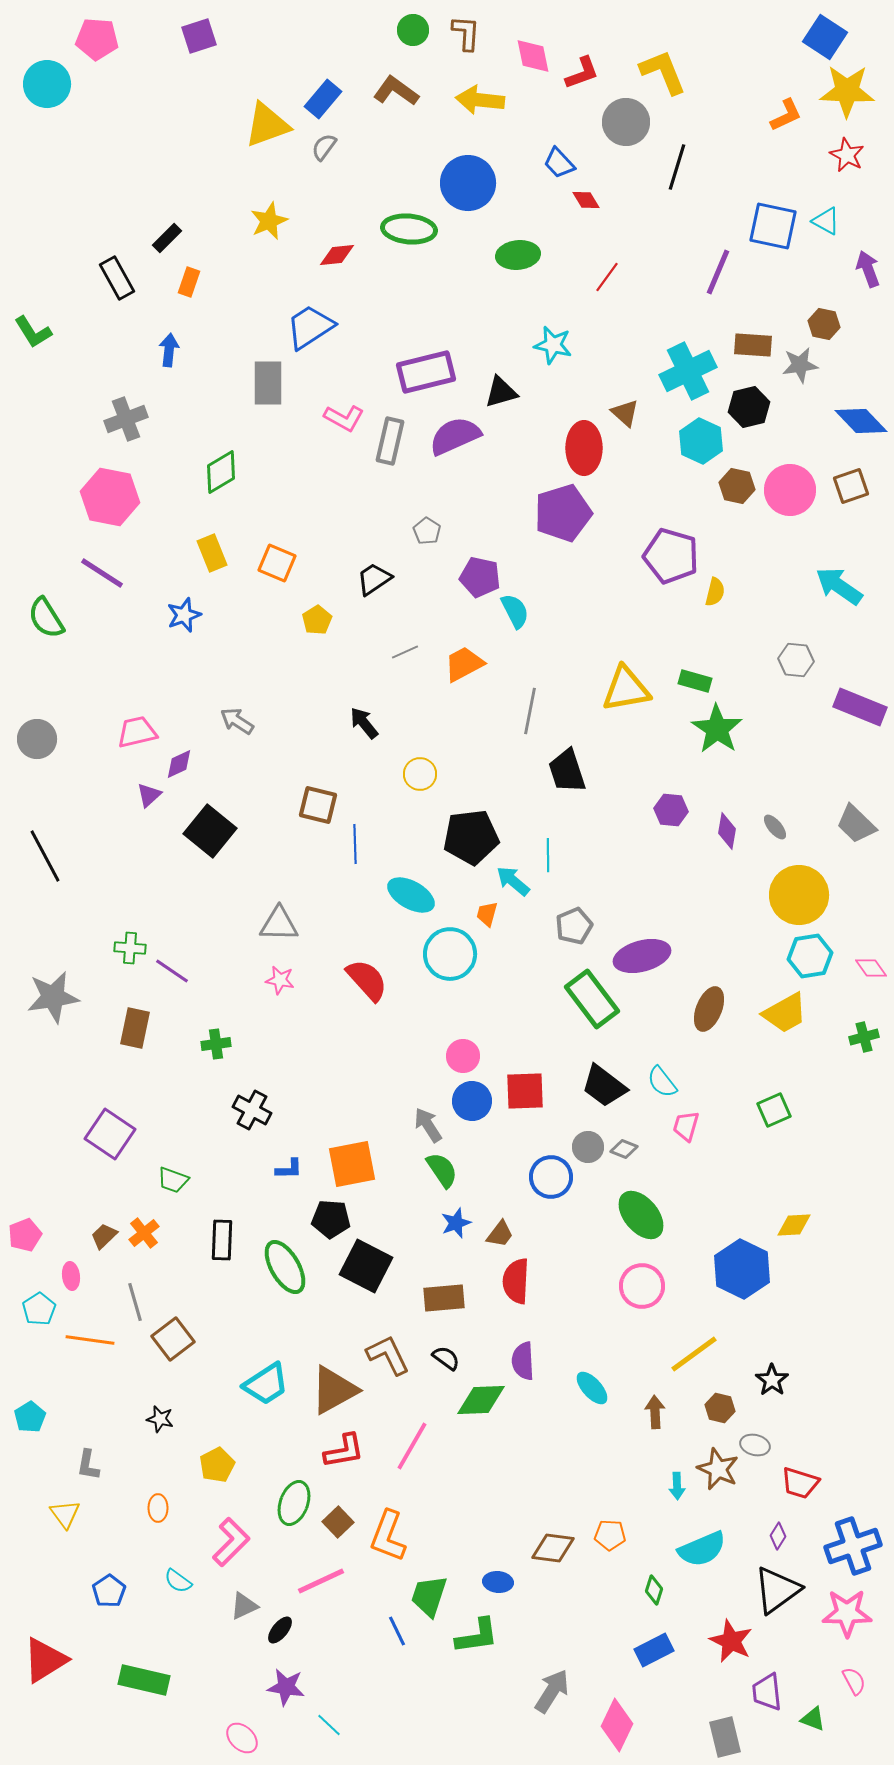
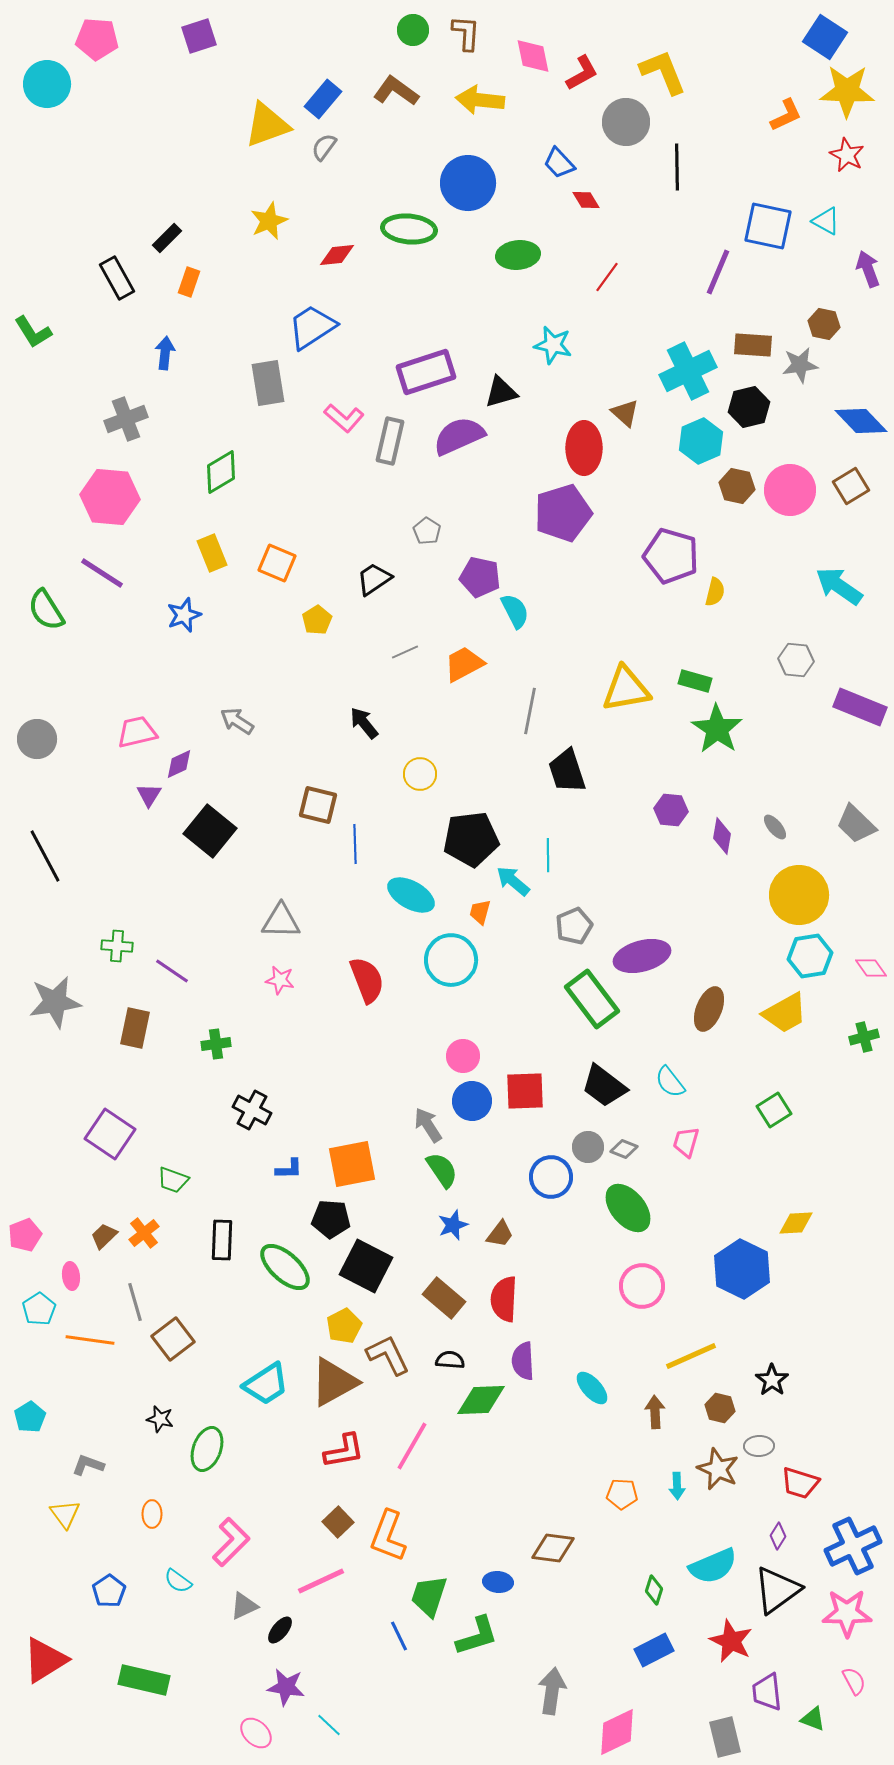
red L-shape at (582, 73): rotated 9 degrees counterclockwise
black line at (677, 167): rotated 18 degrees counterclockwise
blue square at (773, 226): moved 5 px left
blue trapezoid at (310, 327): moved 2 px right
blue arrow at (169, 350): moved 4 px left, 3 px down
purple rectangle at (426, 372): rotated 4 degrees counterclockwise
gray rectangle at (268, 383): rotated 9 degrees counterclockwise
pink L-shape at (344, 418): rotated 12 degrees clockwise
purple semicircle at (455, 436): moved 4 px right
cyan hexagon at (701, 441): rotated 12 degrees clockwise
brown square at (851, 486): rotated 12 degrees counterclockwise
pink hexagon at (110, 497): rotated 6 degrees counterclockwise
green semicircle at (46, 618): moved 8 px up
purple triangle at (149, 795): rotated 16 degrees counterclockwise
purple diamond at (727, 831): moved 5 px left, 5 px down
black pentagon at (471, 837): moved 2 px down
orange trapezoid at (487, 914): moved 7 px left, 2 px up
gray triangle at (279, 924): moved 2 px right, 3 px up
green cross at (130, 948): moved 13 px left, 2 px up
cyan circle at (450, 954): moved 1 px right, 6 px down
red semicircle at (367, 980): rotated 21 degrees clockwise
gray star at (53, 997): moved 2 px right, 5 px down
cyan semicircle at (662, 1082): moved 8 px right
green square at (774, 1110): rotated 8 degrees counterclockwise
pink trapezoid at (686, 1126): moved 16 px down
green ellipse at (641, 1215): moved 13 px left, 7 px up
blue star at (456, 1223): moved 3 px left, 2 px down
yellow diamond at (794, 1225): moved 2 px right, 2 px up
green ellipse at (285, 1267): rotated 18 degrees counterclockwise
red semicircle at (516, 1281): moved 12 px left, 18 px down
brown rectangle at (444, 1298): rotated 45 degrees clockwise
yellow line at (694, 1354): moved 3 px left, 2 px down; rotated 12 degrees clockwise
black semicircle at (446, 1358): moved 4 px right, 2 px down; rotated 32 degrees counterclockwise
brown triangle at (334, 1390): moved 8 px up
gray ellipse at (755, 1445): moved 4 px right, 1 px down; rotated 16 degrees counterclockwise
gray L-shape at (88, 1465): rotated 100 degrees clockwise
yellow pentagon at (217, 1465): moved 127 px right, 139 px up
green ellipse at (294, 1503): moved 87 px left, 54 px up
orange ellipse at (158, 1508): moved 6 px left, 6 px down
orange pentagon at (610, 1535): moved 12 px right, 41 px up
blue cross at (853, 1546): rotated 6 degrees counterclockwise
cyan semicircle at (702, 1549): moved 11 px right, 17 px down
blue line at (397, 1631): moved 2 px right, 5 px down
green L-shape at (477, 1636): rotated 9 degrees counterclockwise
gray arrow at (552, 1691): rotated 24 degrees counterclockwise
pink diamond at (617, 1725): moved 7 px down; rotated 39 degrees clockwise
pink ellipse at (242, 1738): moved 14 px right, 5 px up
